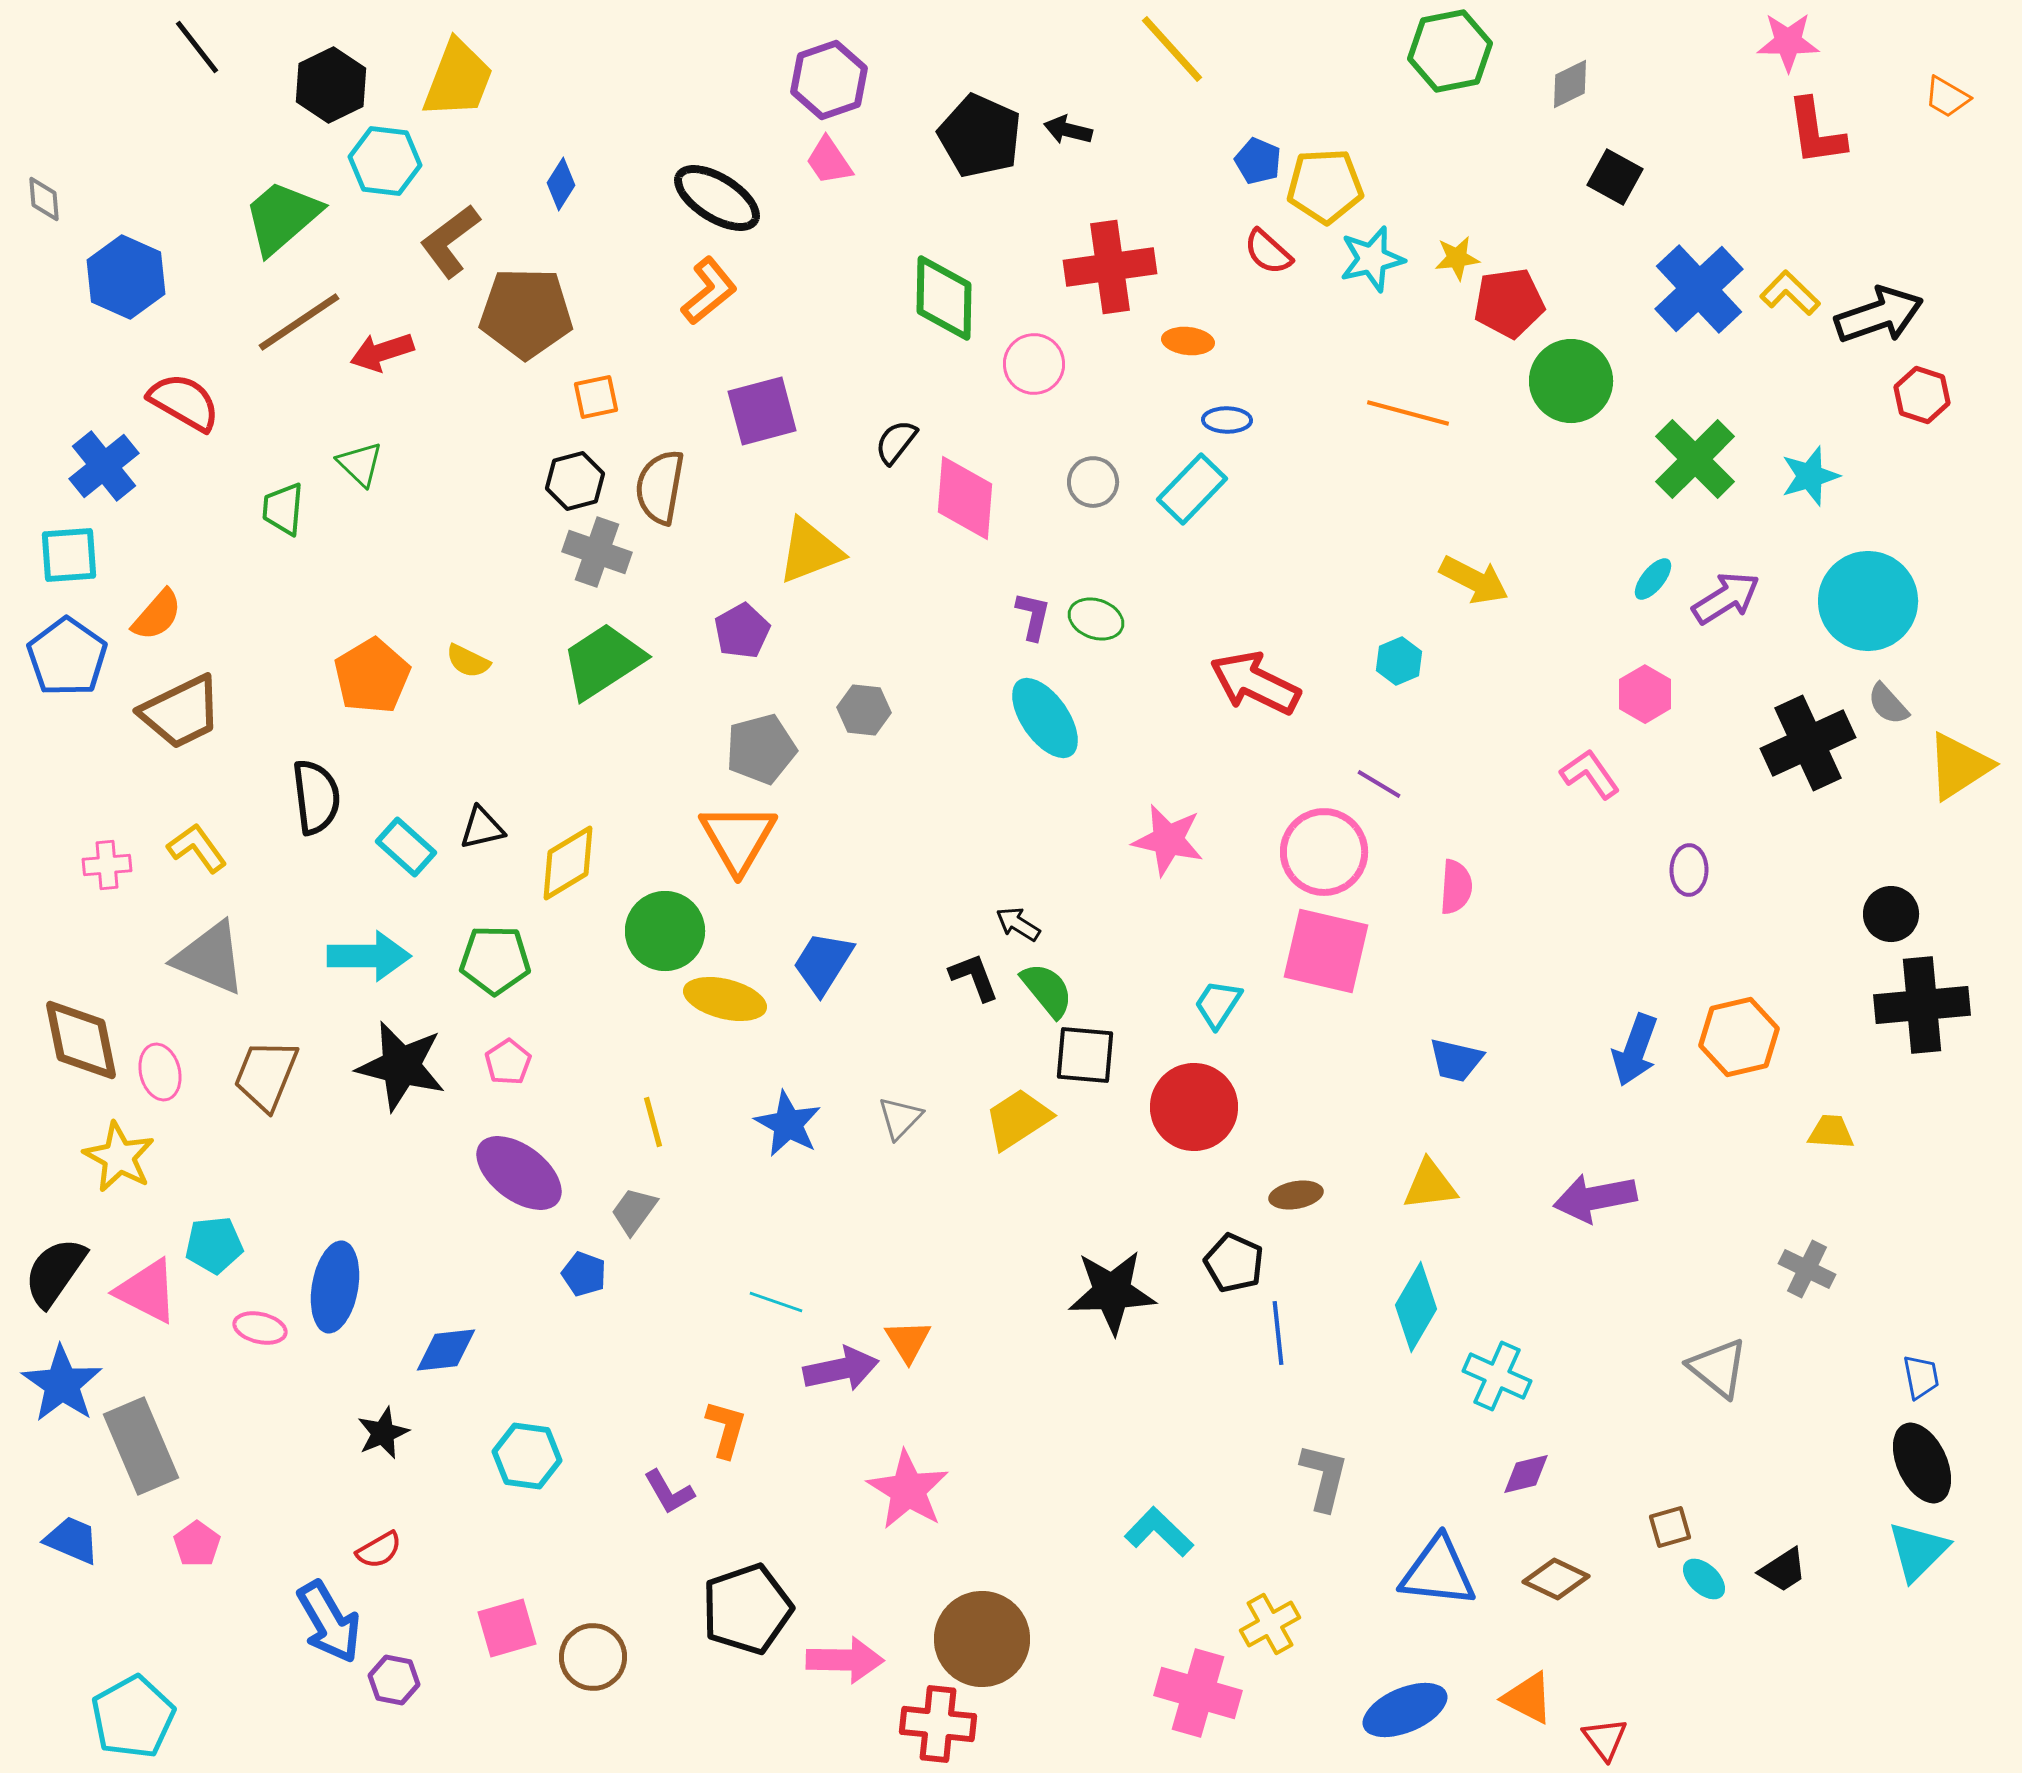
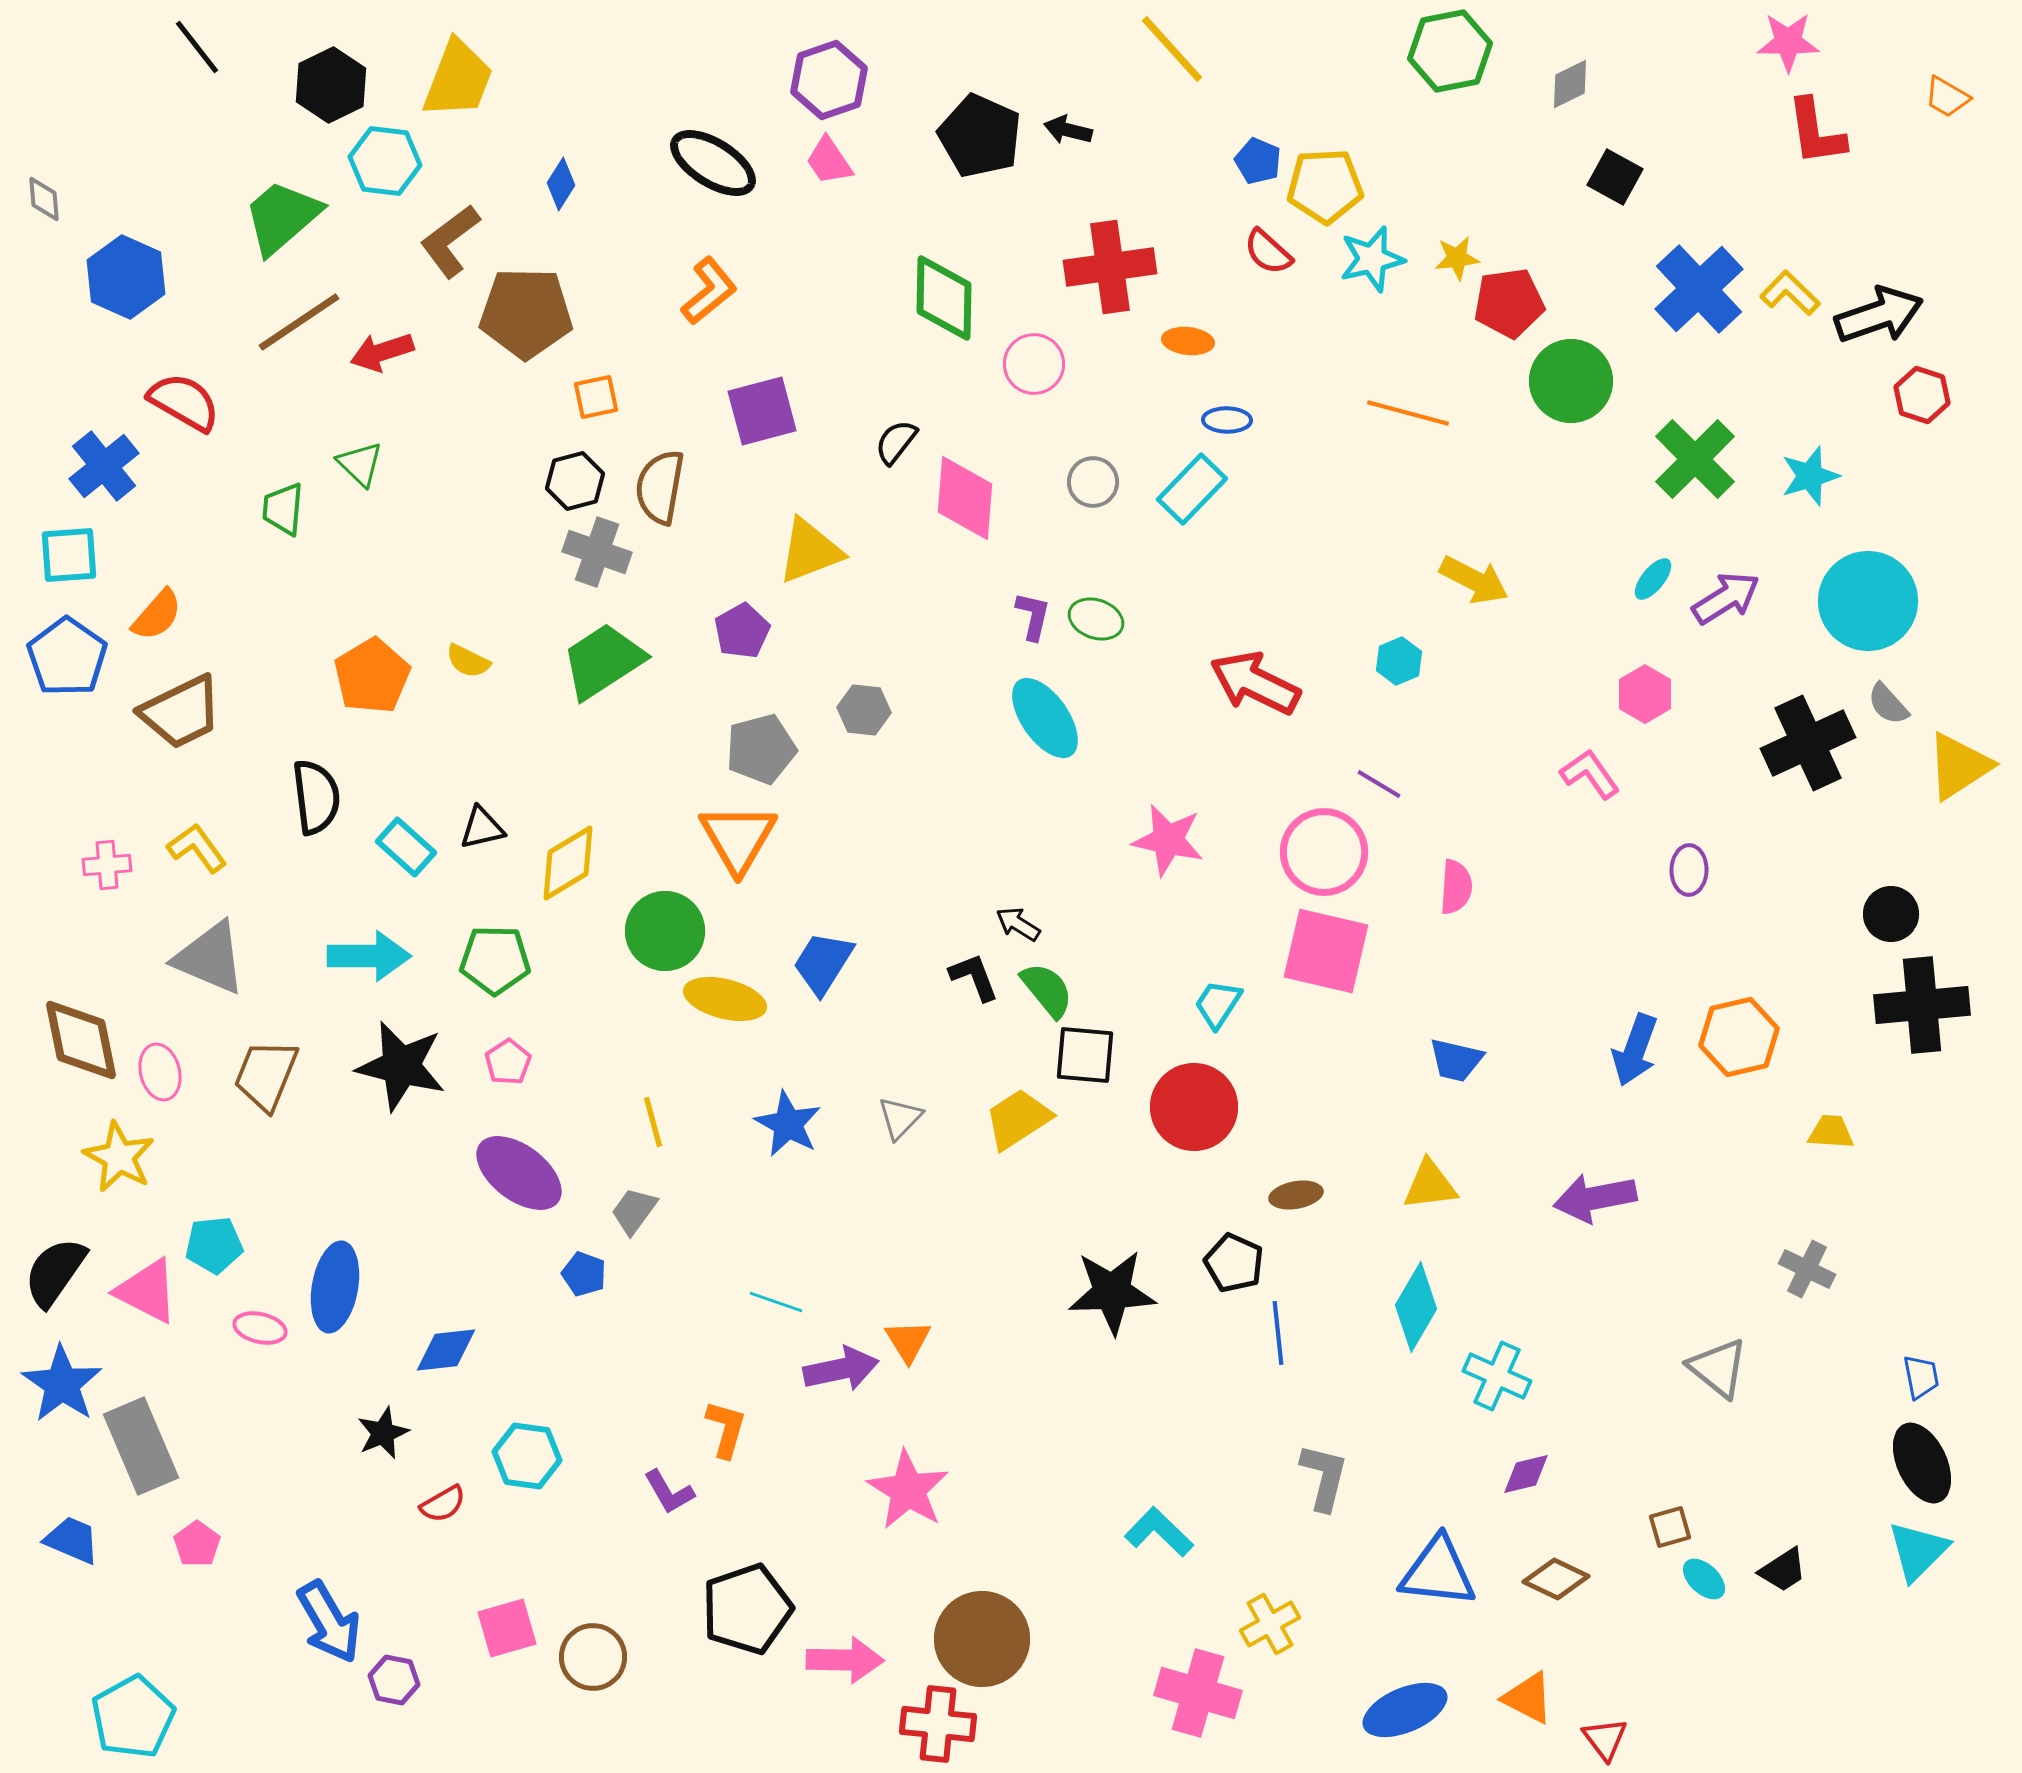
black ellipse at (717, 198): moved 4 px left, 35 px up
red semicircle at (379, 1550): moved 64 px right, 46 px up
